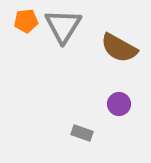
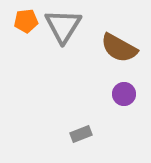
purple circle: moved 5 px right, 10 px up
gray rectangle: moved 1 px left, 1 px down; rotated 40 degrees counterclockwise
